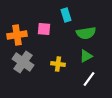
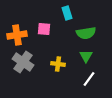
cyan rectangle: moved 1 px right, 2 px up
green triangle: rotated 32 degrees counterclockwise
